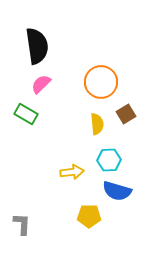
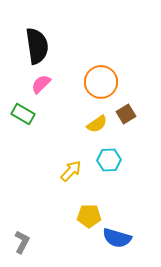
green rectangle: moved 3 px left
yellow semicircle: rotated 60 degrees clockwise
yellow arrow: moved 1 px left, 1 px up; rotated 40 degrees counterclockwise
blue semicircle: moved 47 px down
gray L-shape: moved 18 px down; rotated 25 degrees clockwise
